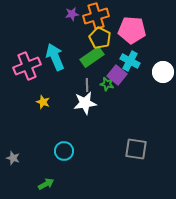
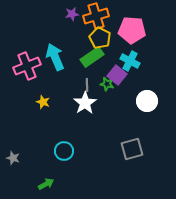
white circle: moved 16 px left, 29 px down
white star: rotated 25 degrees counterclockwise
gray square: moved 4 px left; rotated 25 degrees counterclockwise
